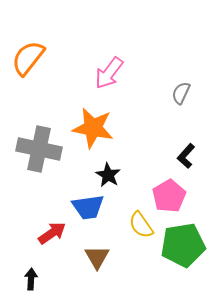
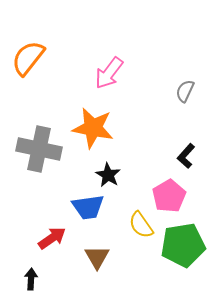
gray semicircle: moved 4 px right, 2 px up
red arrow: moved 5 px down
